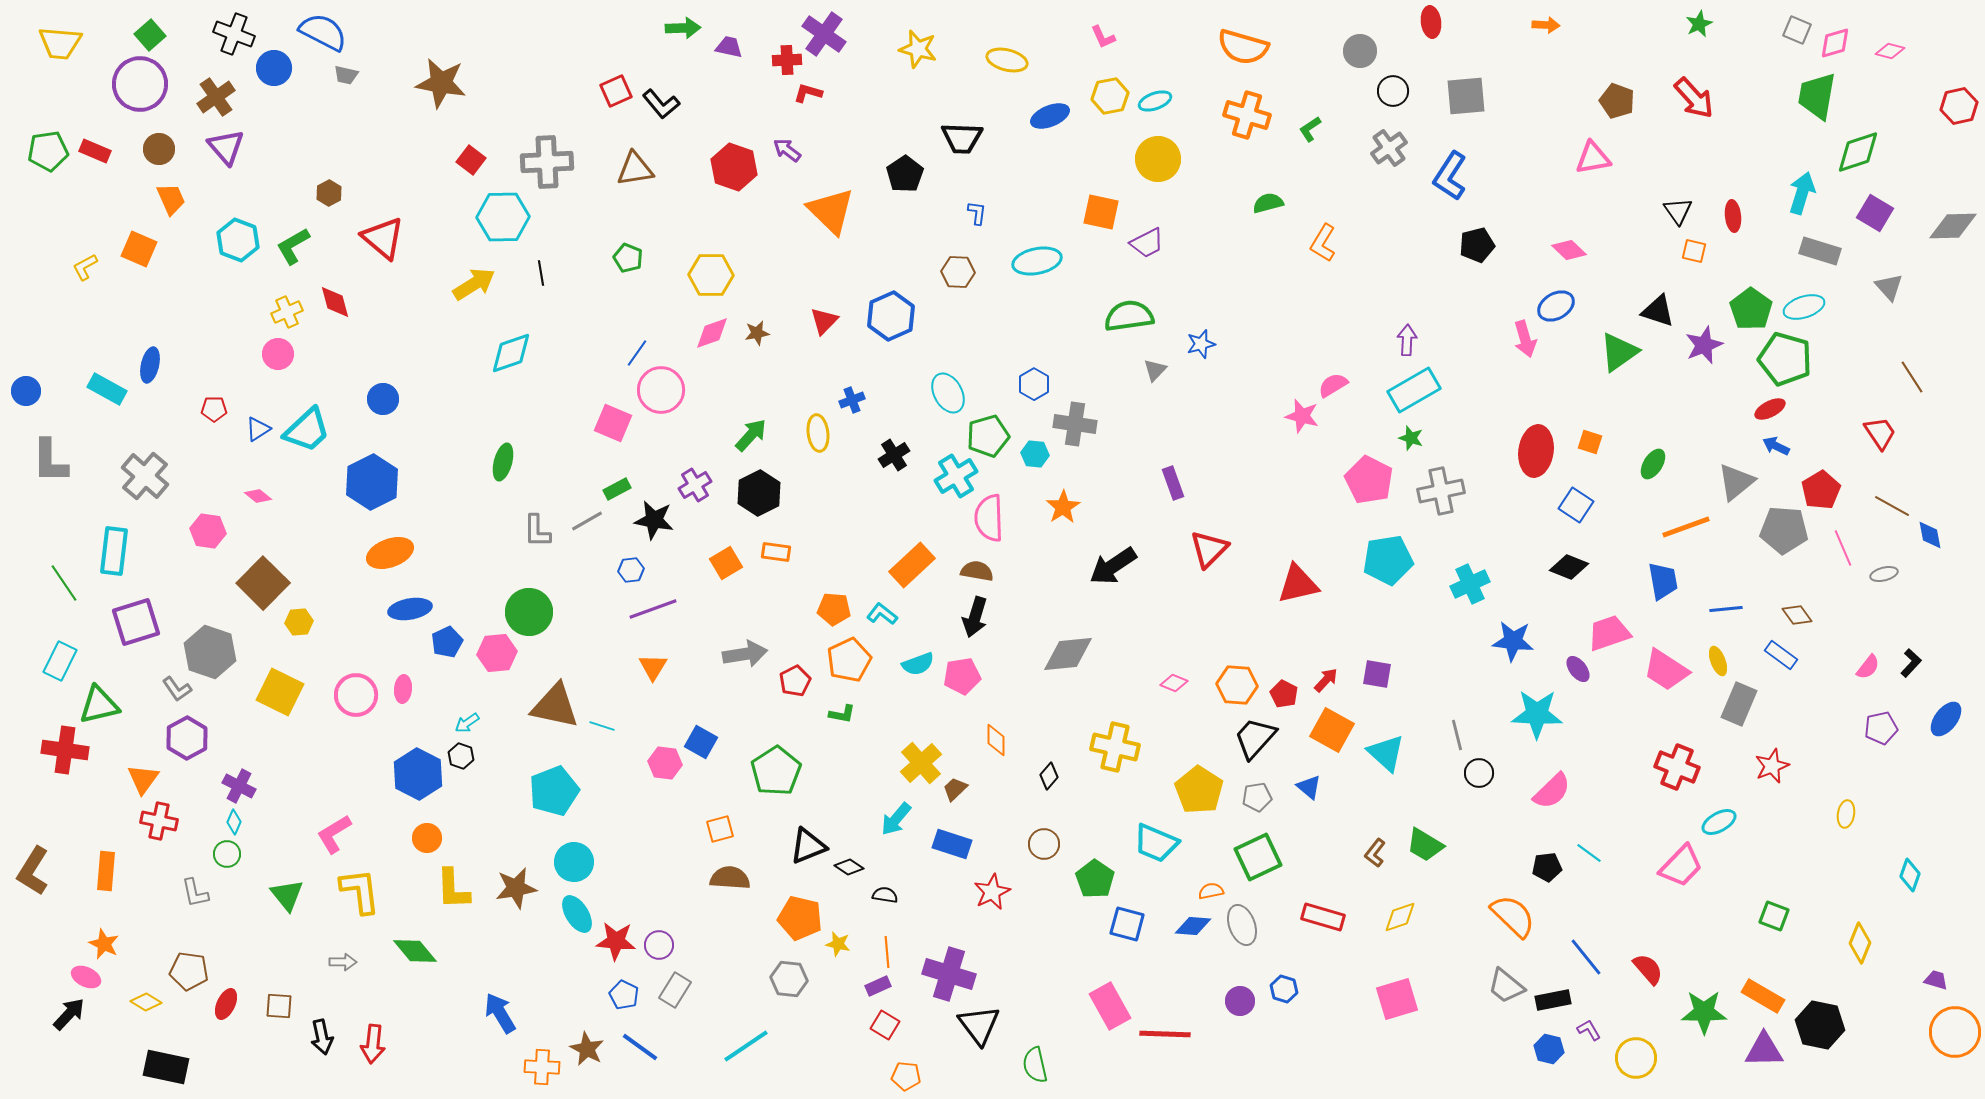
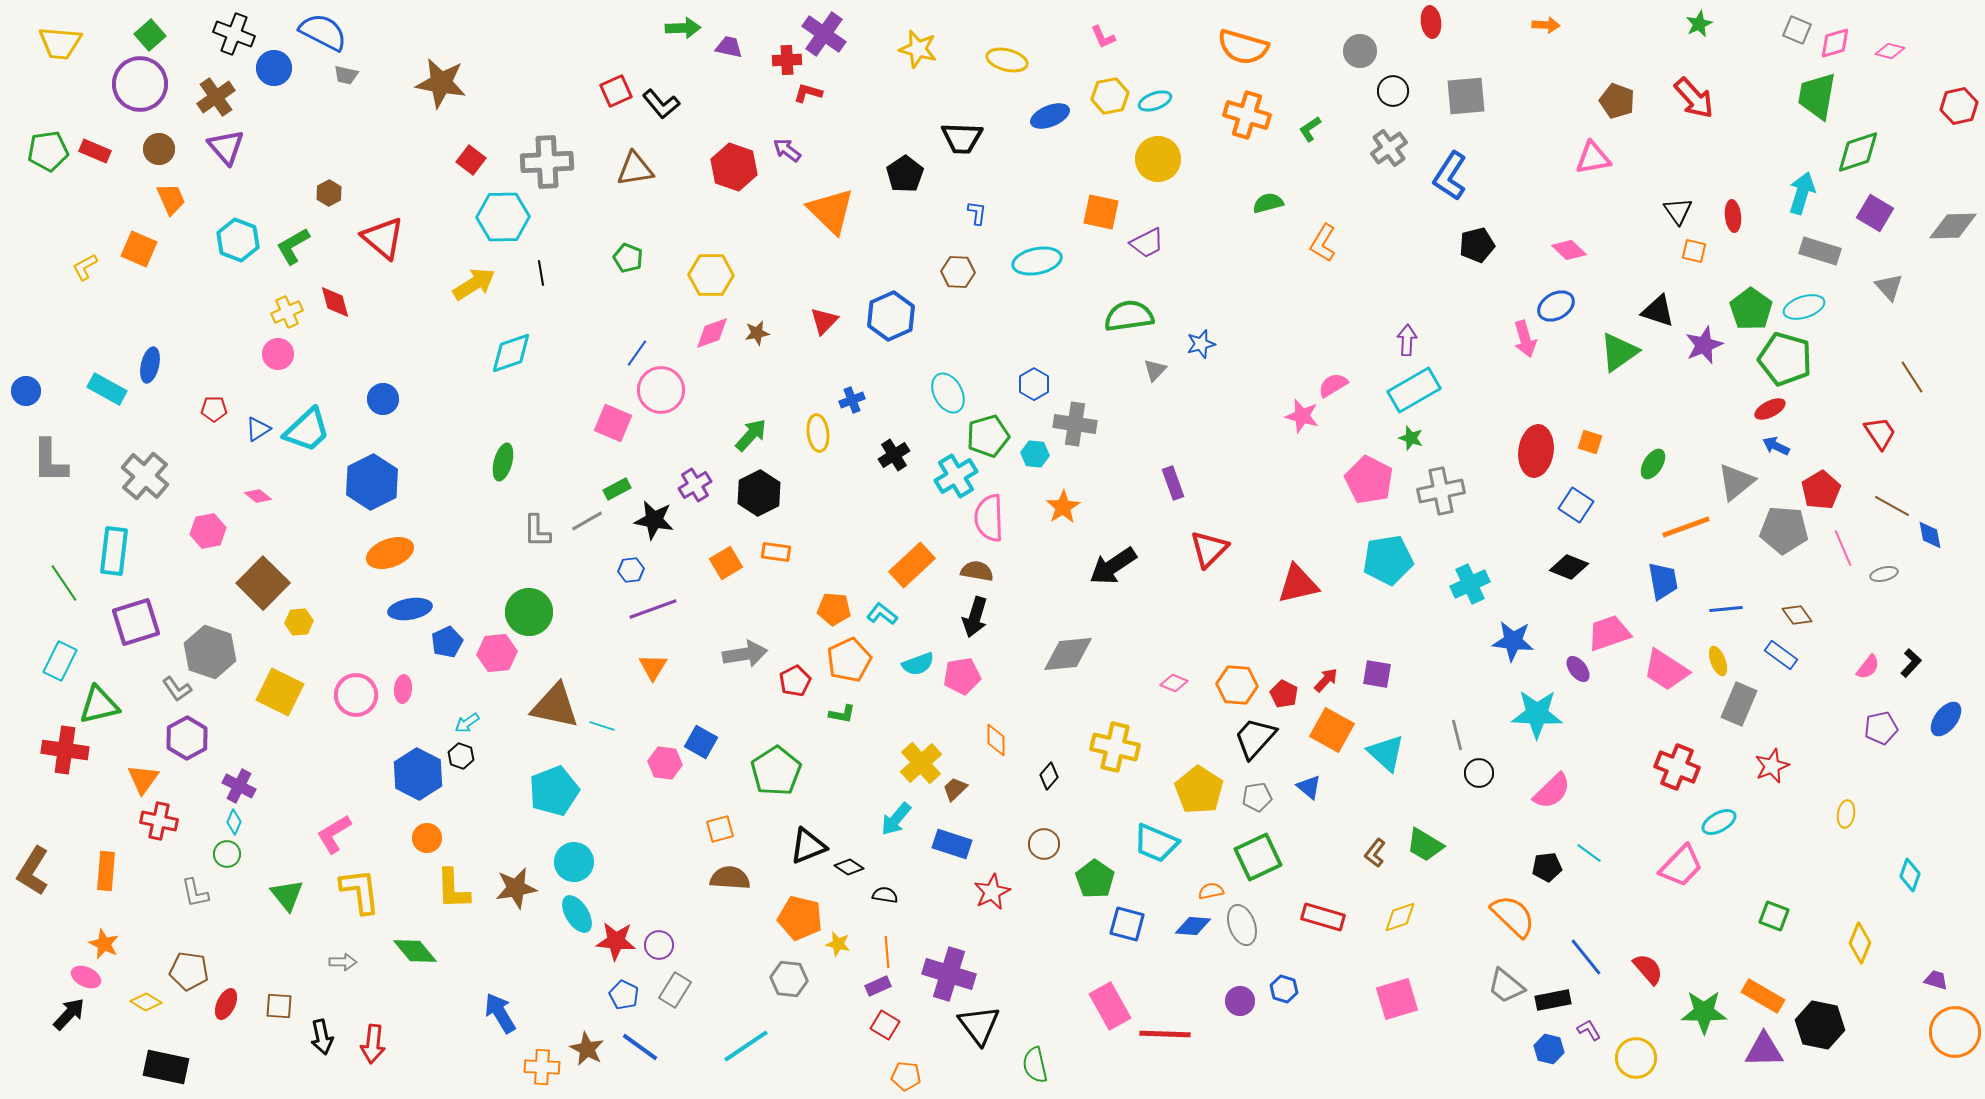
pink hexagon at (208, 531): rotated 20 degrees counterclockwise
